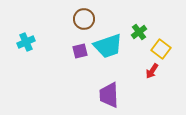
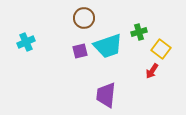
brown circle: moved 1 px up
green cross: rotated 21 degrees clockwise
purple trapezoid: moved 3 px left; rotated 8 degrees clockwise
